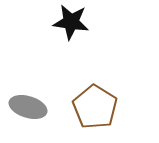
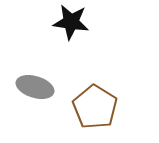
gray ellipse: moved 7 px right, 20 px up
